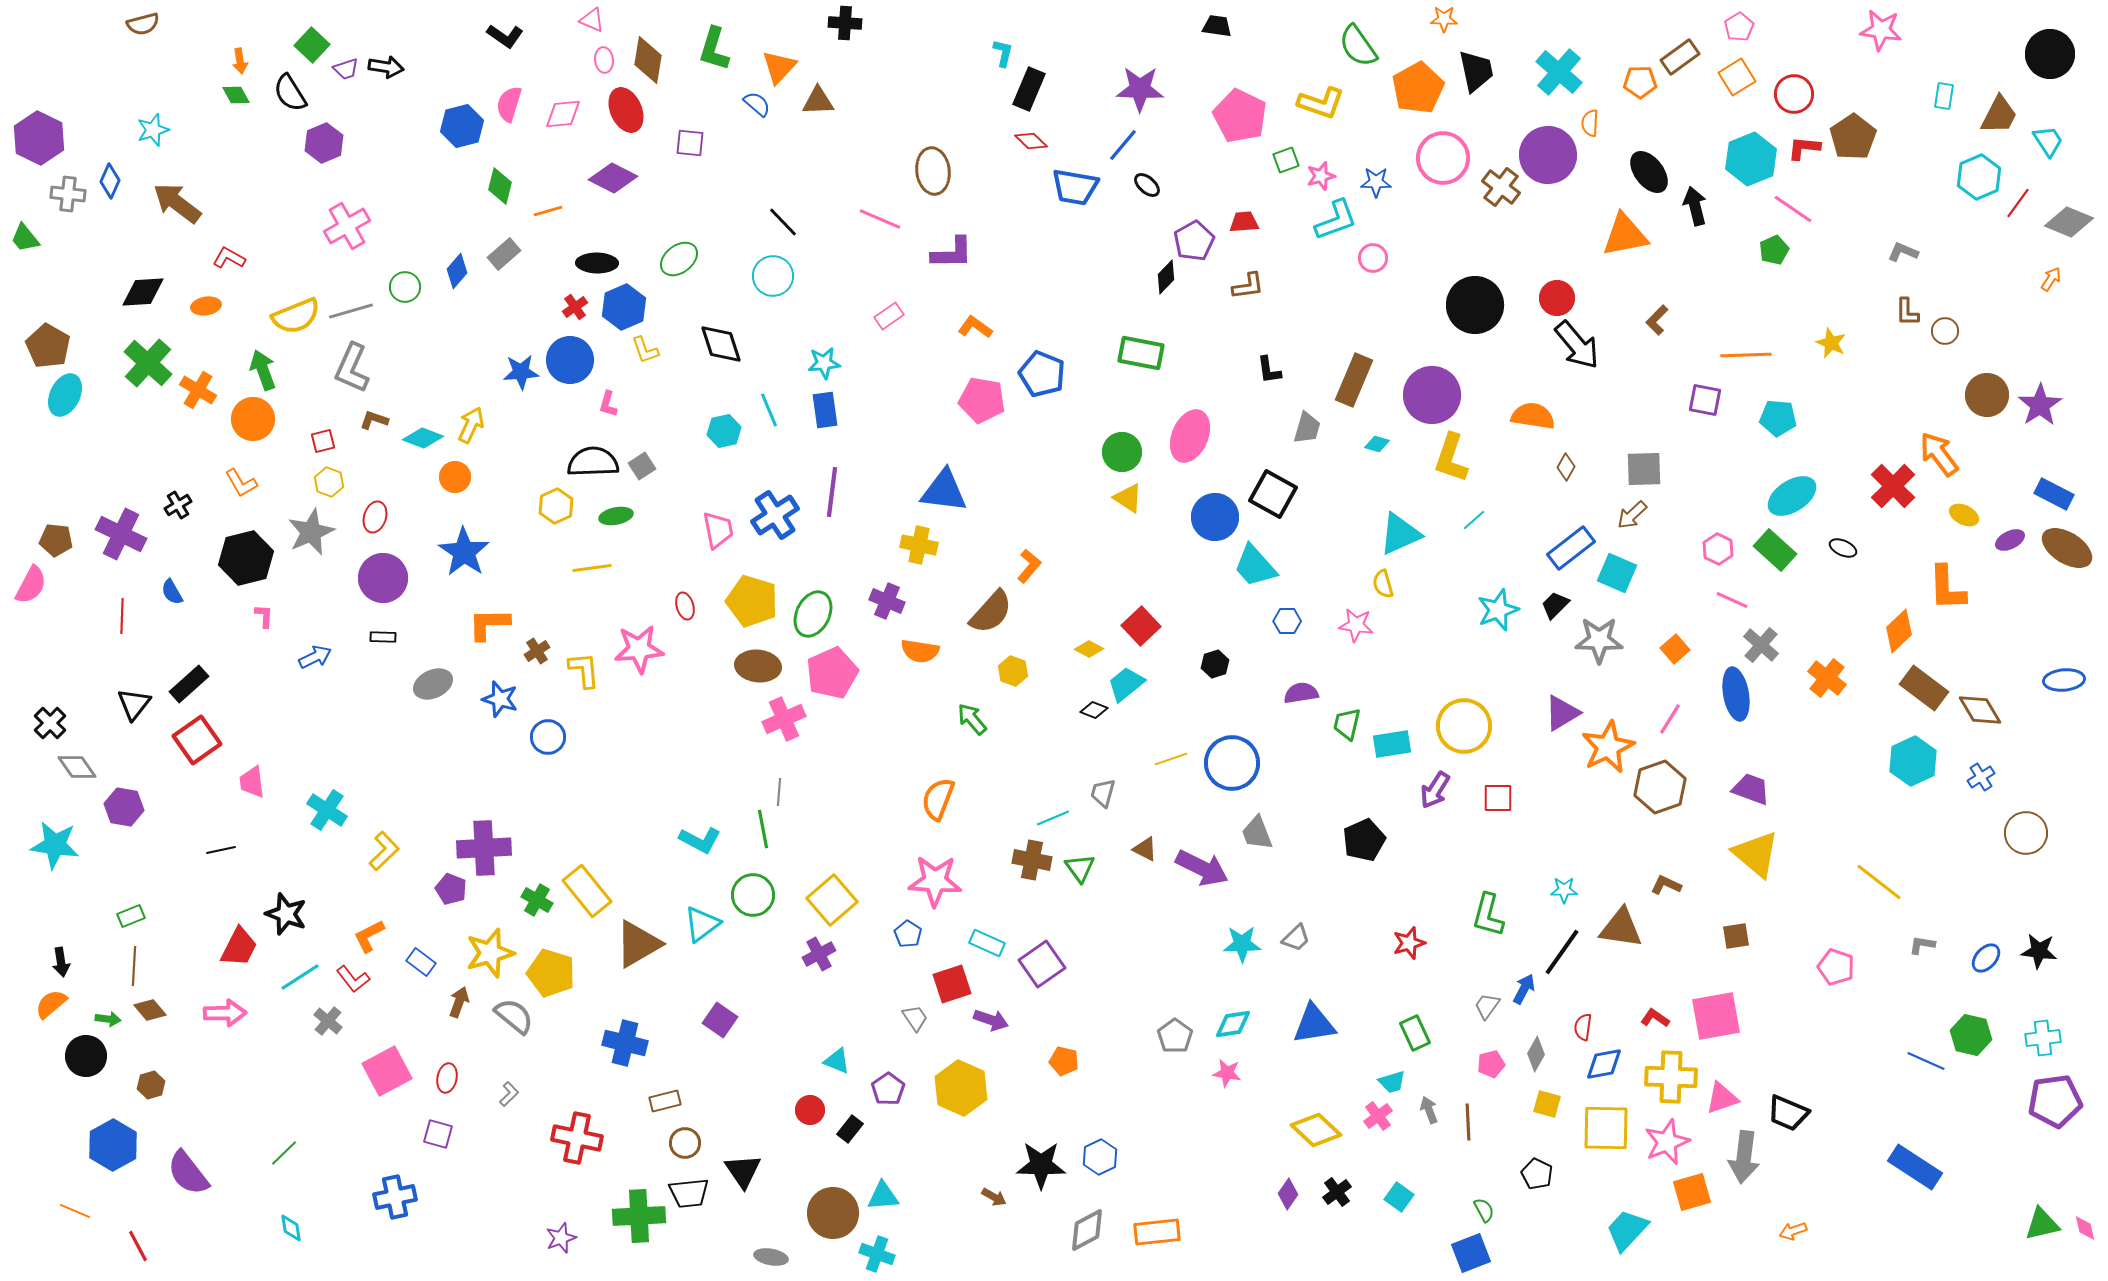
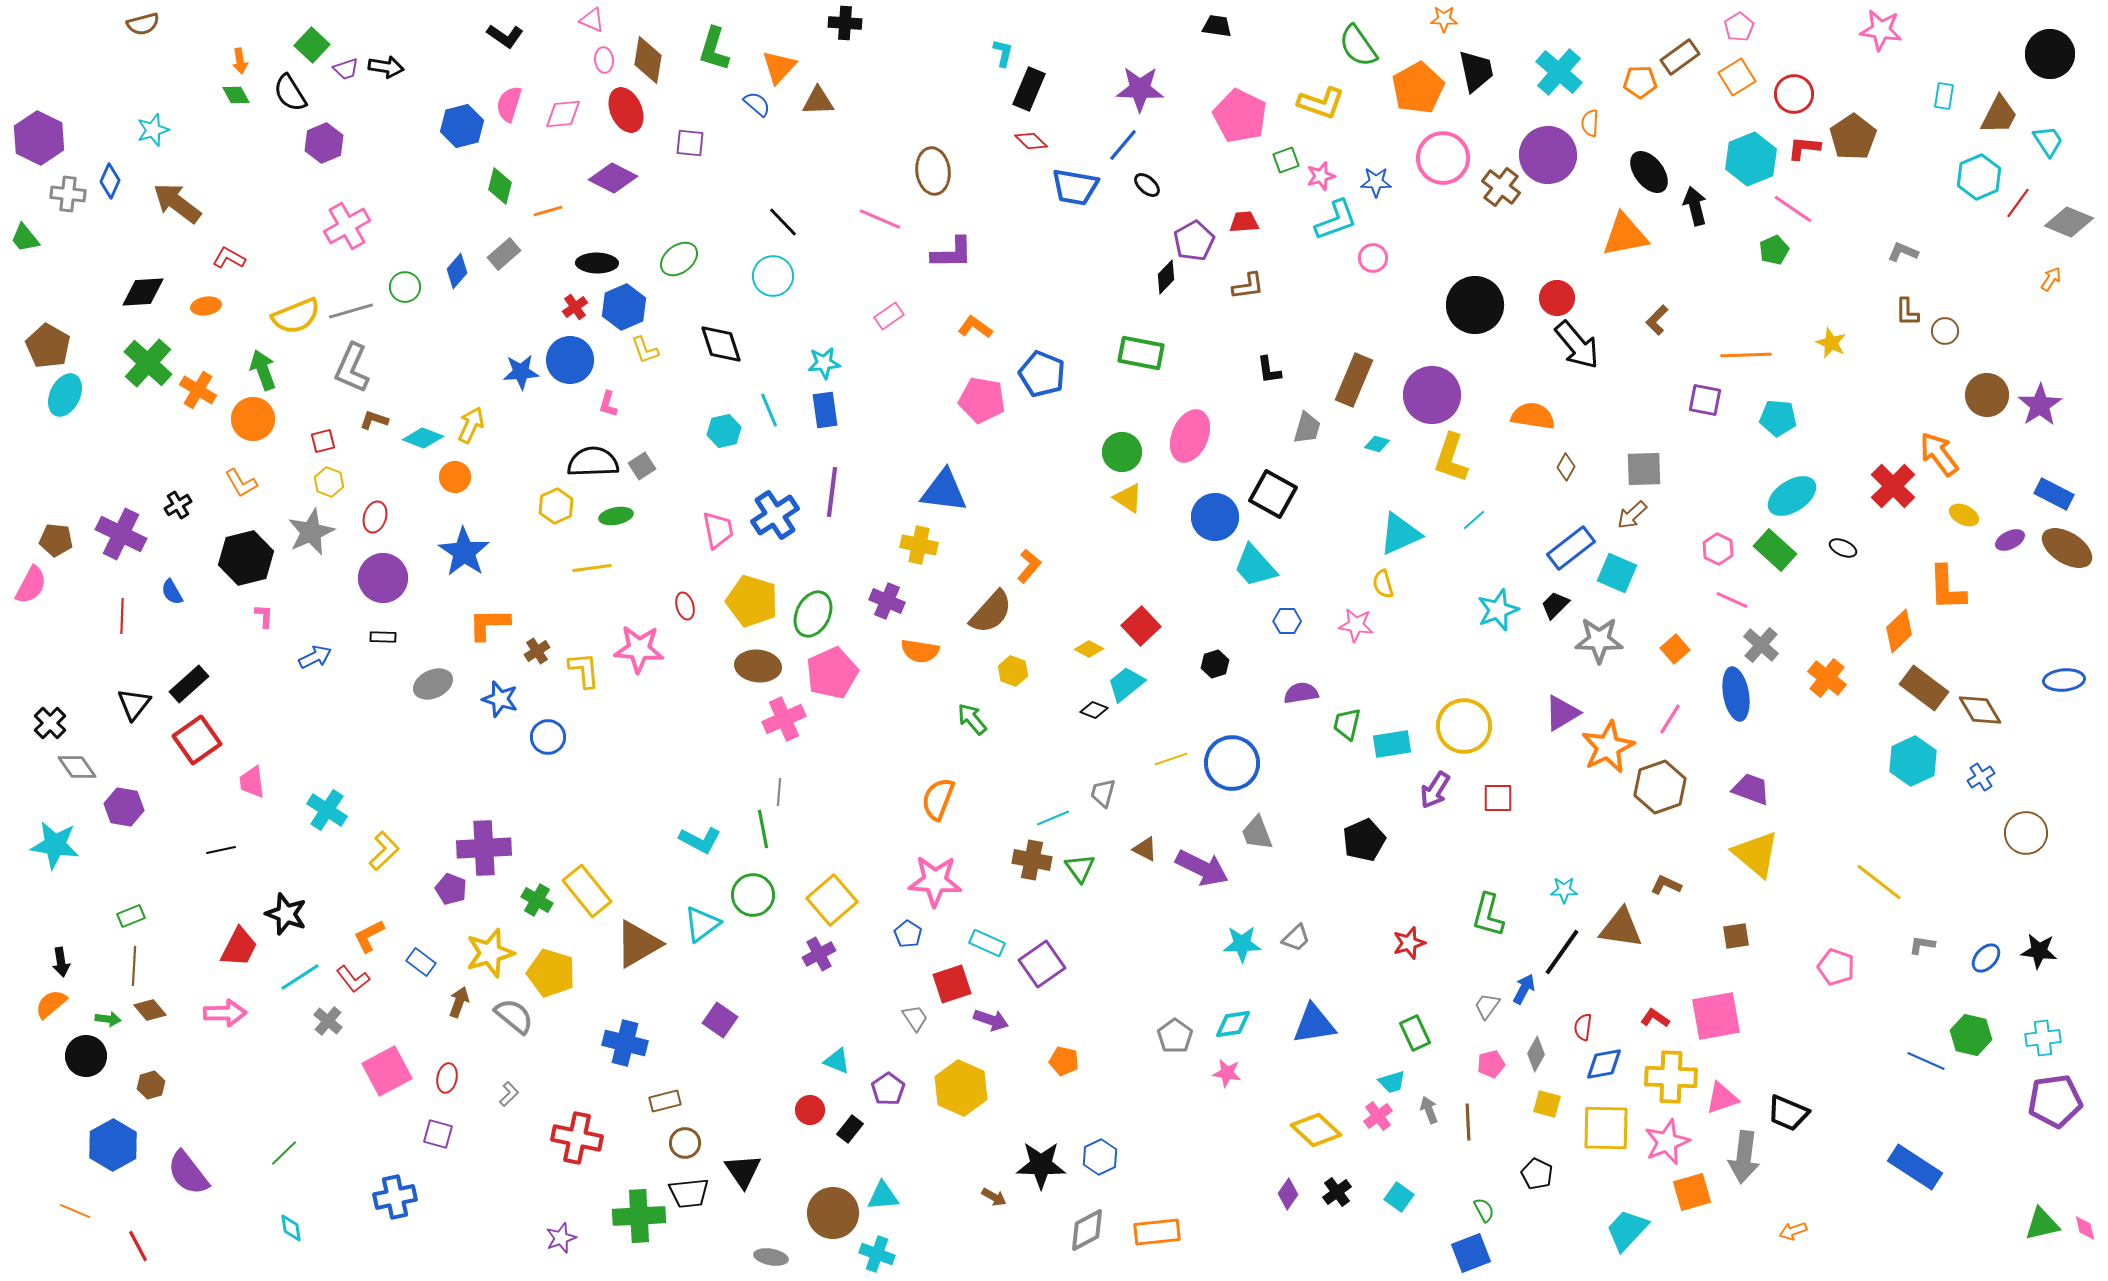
pink star at (639, 649): rotated 9 degrees clockwise
